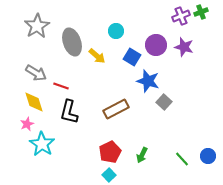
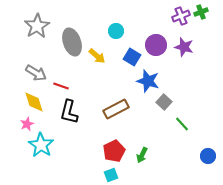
cyan star: moved 1 px left, 1 px down
red pentagon: moved 4 px right, 1 px up
green line: moved 35 px up
cyan square: moved 2 px right; rotated 24 degrees clockwise
